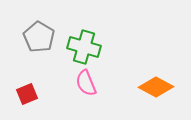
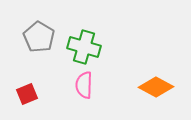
pink semicircle: moved 2 px left, 2 px down; rotated 24 degrees clockwise
